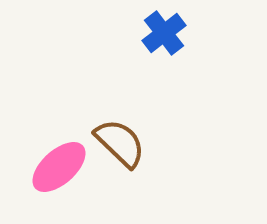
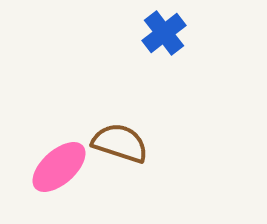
brown semicircle: rotated 26 degrees counterclockwise
